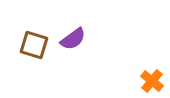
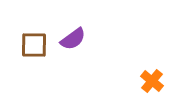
brown square: rotated 16 degrees counterclockwise
